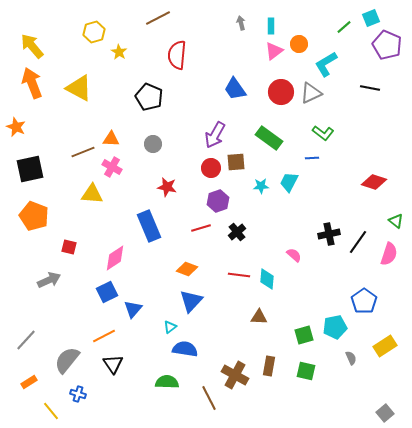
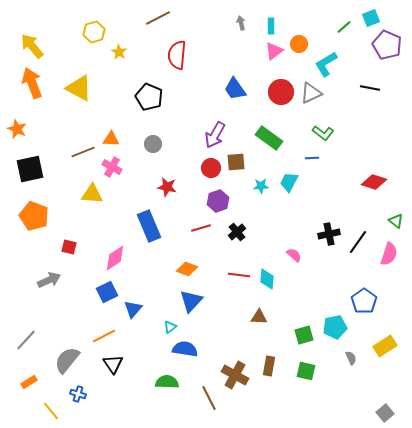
orange star at (16, 127): moved 1 px right, 2 px down
